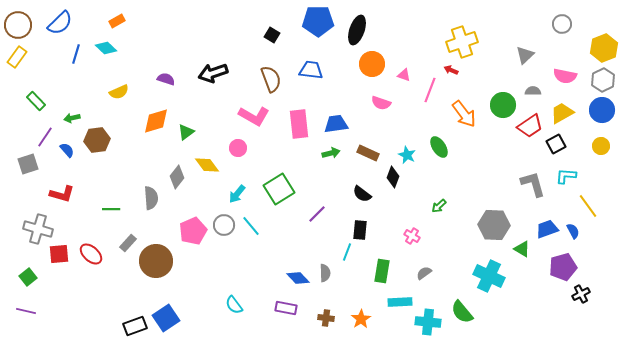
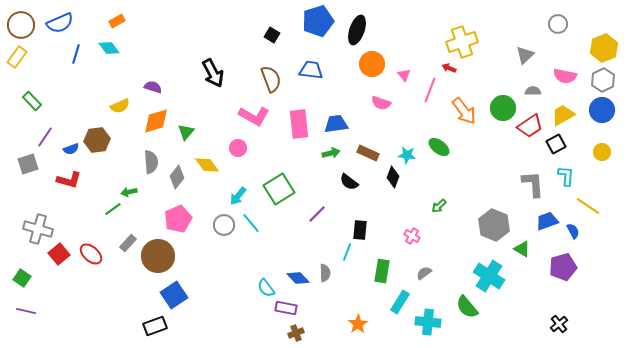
blue pentagon at (318, 21): rotated 16 degrees counterclockwise
blue semicircle at (60, 23): rotated 20 degrees clockwise
gray circle at (562, 24): moved 4 px left
brown circle at (18, 25): moved 3 px right
cyan diamond at (106, 48): moved 3 px right; rotated 10 degrees clockwise
red arrow at (451, 70): moved 2 px left, 2 px up
black arrow at (213, 73): rotated 100 degrees counterclockwise
pink triangle at (404, 75): rotated 32 degrees clockwise
purple semicircle at (166, 79): moved 13 px left, 8 px down
yellow semicircle at (119, 92): moved 1 px right, 14 px down
green rectangle at (36, 101): moved 4 px left
green circle at (503, 105): moved 3 px down
yellow trapezoid at (562, 113): moved 1 px right, 2 px down
orange arrow at (464, 114): moved 3 px up
green arrow at (72, 118): moved 57 px right, 74 px down
green triangle at (186, 132): rotated 12 degrees counterclockwise
yellow circle at (601, 146): moved 1 px right, 6 px down
green ellipse at (439, 147): rotated 20 degrees counterclockwise
blue semicircle at (67, 150): moved 4 px right, 1 px up; rotated 112 degrees clockwise
cyan star at (407, 155): rotated 18 degrees counterclockwise
cyan L-shape at (566, 176): rotated 90 degrees clockwise
gray L-shape at (533, 184): rotated 12 degrees clockwise
red L-shape at (62, 194): moved 7 px right, 14 px up
cyan arrow at (237, 194): moved 1 px right, 2 px down
black semicircle at (362, 194): moved 13 px left, 12 px up
gray semicircle at (151, 198): moved 36 px up
yellow line at (588, 206): rotated 20 degrees counterclockwise
green line at (111, 209): moved 2 px right; rotated 36 degrees counterclockwise
gray hexagon at (494, 225): rotated 20 degrees clockwise
cyan line at (251, 226): moved 3 px up
blue trapezoid at (547, 229): moved 8 px up
pink pentagon at (193, 231): moved 15 px left, 12 px up
red square at (59, 254): rotated 35 degrees counterclockwise
brown circle at (156, 261): moved 2 px right, 5 px up
cyan cross at (489, 276): rotated 8 degrees clockwise
green square at (28, 277): moved 6 px left, 1 px down; rotated 18 degrees counterclockwise
black cross at (581, 294): moved 22 px left, 30 px down; rotated 12 degrees counterclockwise
cyan rectangle at (400, 302): rotated 55 degrees counterclockwise
cyan semicircle at (234, 305): moved 32 px right, 17 px up
green semicircle at (462, 312): moved 5 px right, 5 px up
blue square at (166, 318): moved 8 px right, 23 px up
brown cross at (326, 318): moved 30 px left, 15 px down; rotated 28 degrees counterclockwise
orange star at (361, 319): moved 3 px left, 5 px down
black rectangle at (135, 326): moved 20 px right
